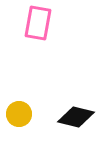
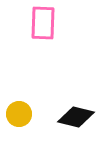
pink rectangle: moved 5 px right; rotated 8 degrees counterclockwise
